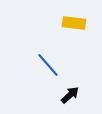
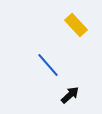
yellow rectangle: moved 2 px right, 2 px down; rotated 40 degrees clockwise
